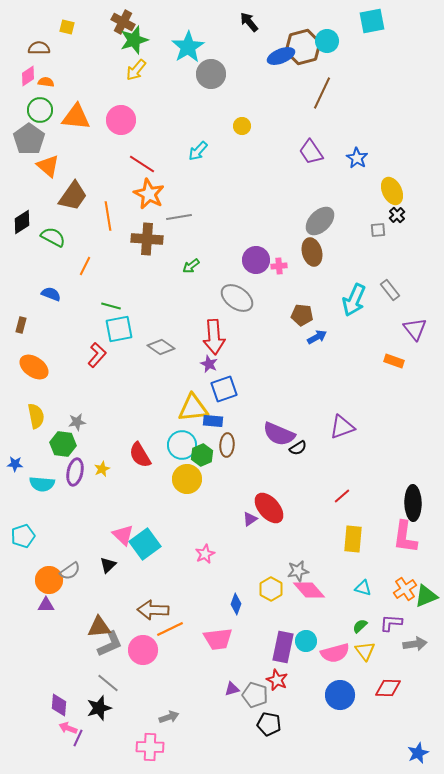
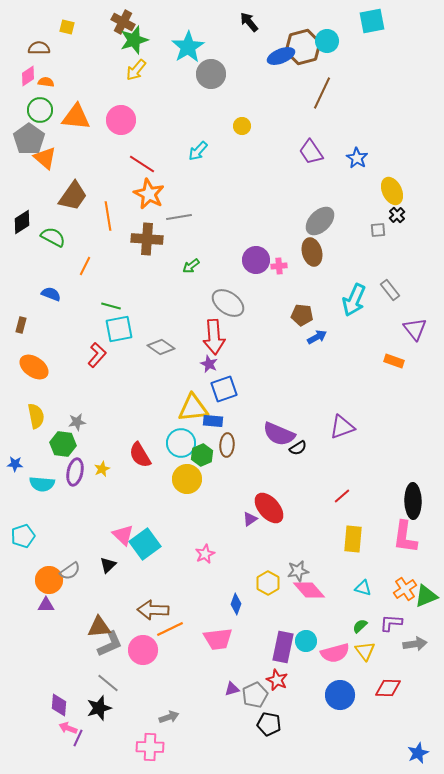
orange triangle at (48, 166): moved 3 px left, 8 px up
gray ellipse at (237, 298): moved 9 px left, 5 px down
cyan circle at (182, 445): moved 1 px left, 2 px up
black ellipse at (413, 503): moved 2 px up
yellow hexagon at (271, 589): moved 3 px left, 6 px up
gray pentagon at (255, 695): rotated 30 degrees clockwise
